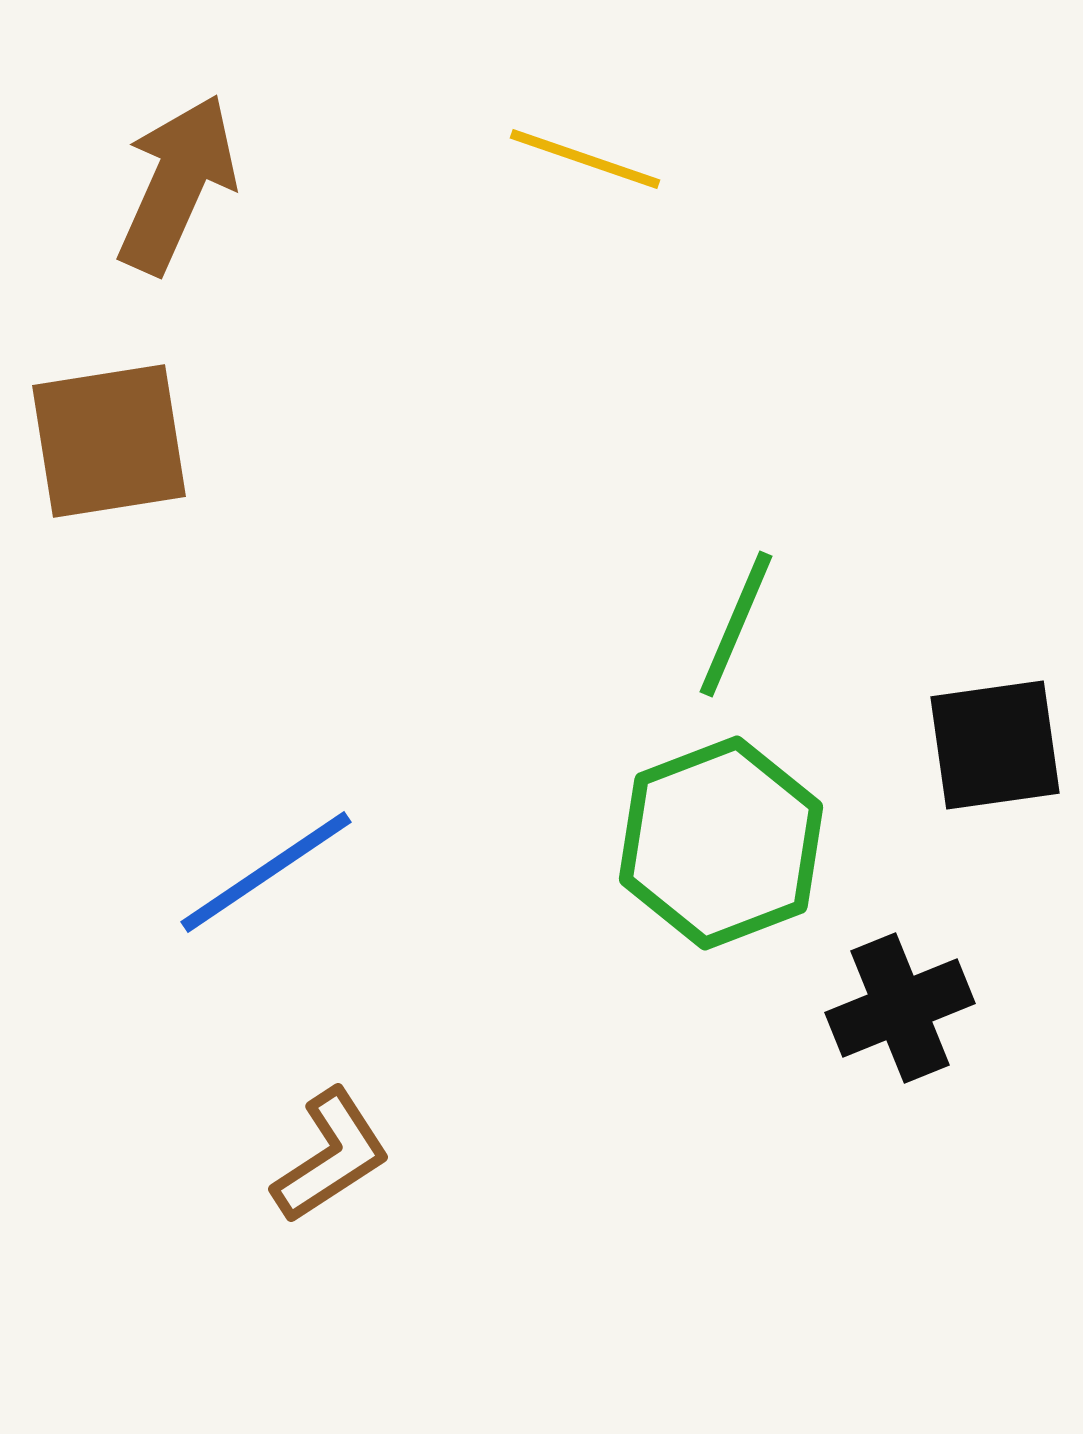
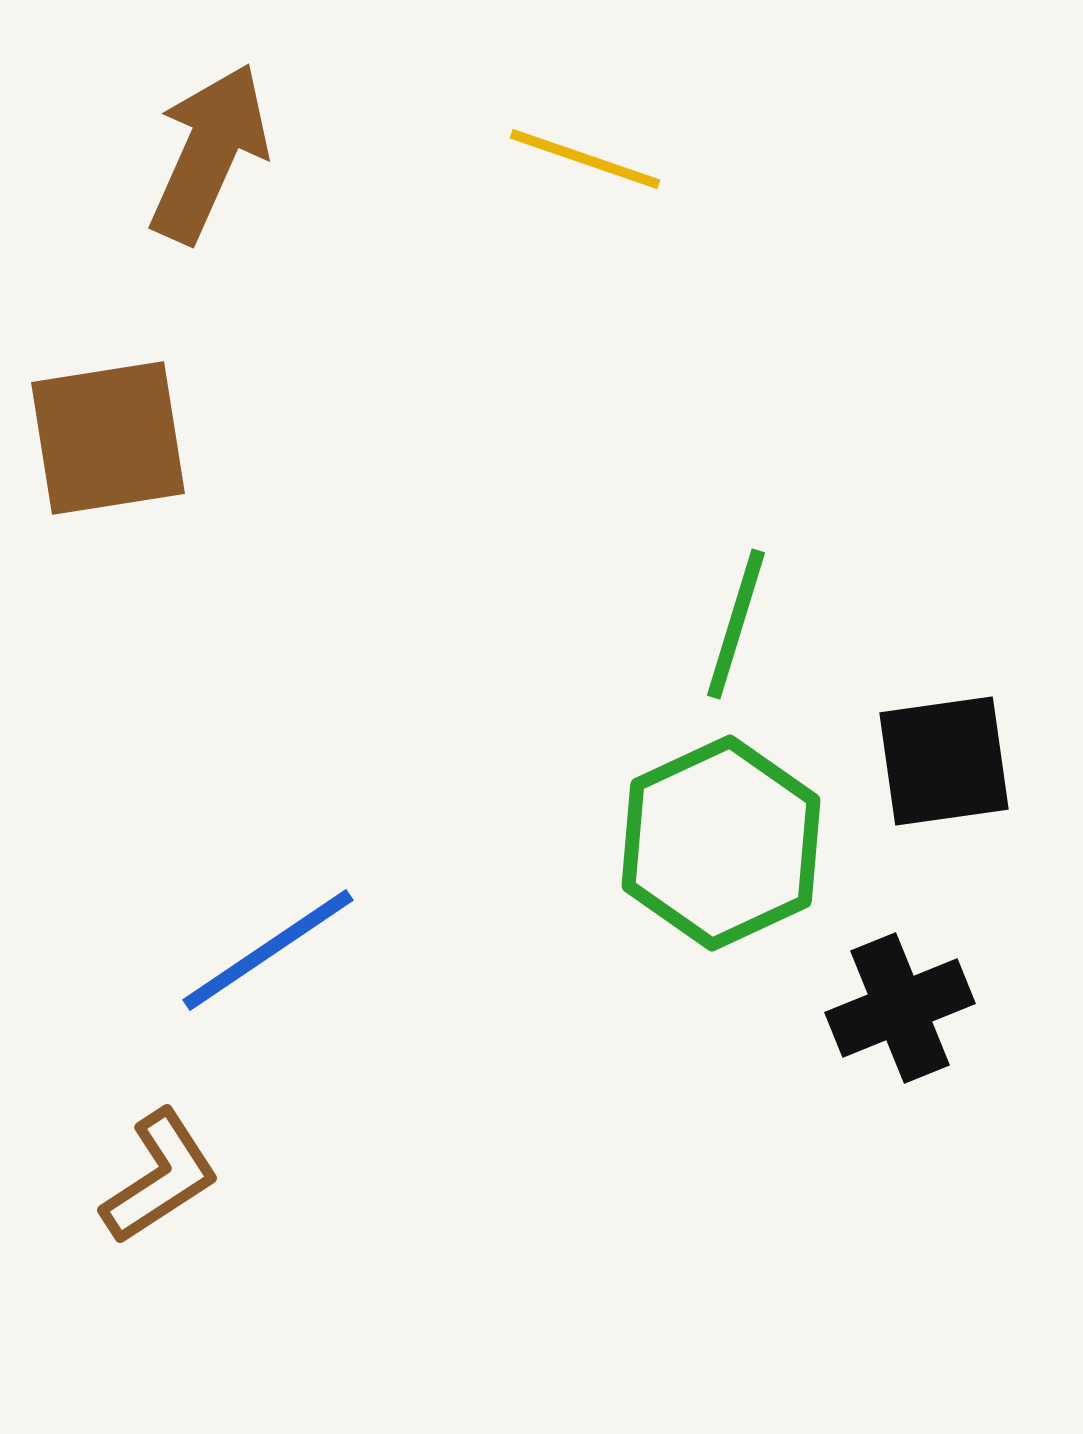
brown arrow: moved 32 px right, 31 px up
brown square: moved 1 px left, 3 px up
green line: rotated 6 degrees counterclockwise
black square: moved 51 px left, 16 px down
green hexagon: rotated 4 degrees counterclockwise
blue line: moved 2 px right, 78 px down
brown L-shape: moved 171 px left, 21 px down
